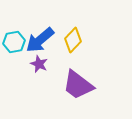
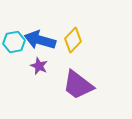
blue arrow: rotated 56 degrees clockwise
purple star: moved 2 px down
